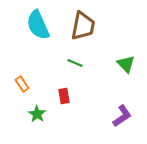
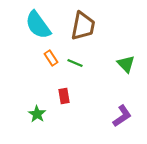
cyan semicircle: rotated 12 degrees counterclockwise
orange rectangle: moved 29 px right, 26 px up
